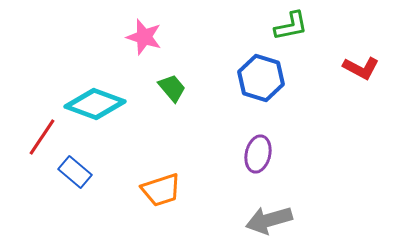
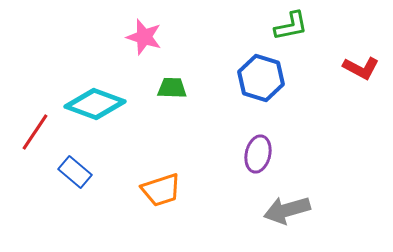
green trapezoid: rotated 48 degrees counterclockwise
red line: moved 7 px left, 5 px up
gray arrow: moved 18 px right, 10 px up
